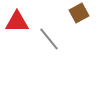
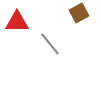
gray line: moved 1 px right, 5 px down
